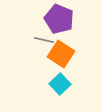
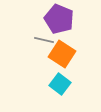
orange square: moved 1 px right
cyan square: rotated 10 degrees counterclockwise
